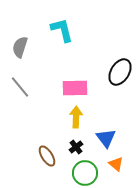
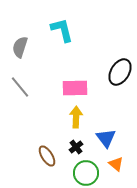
green circle: moved 1 px right
